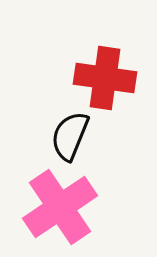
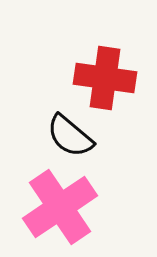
black semicircle: rotated 72 degrees counterclockwise
